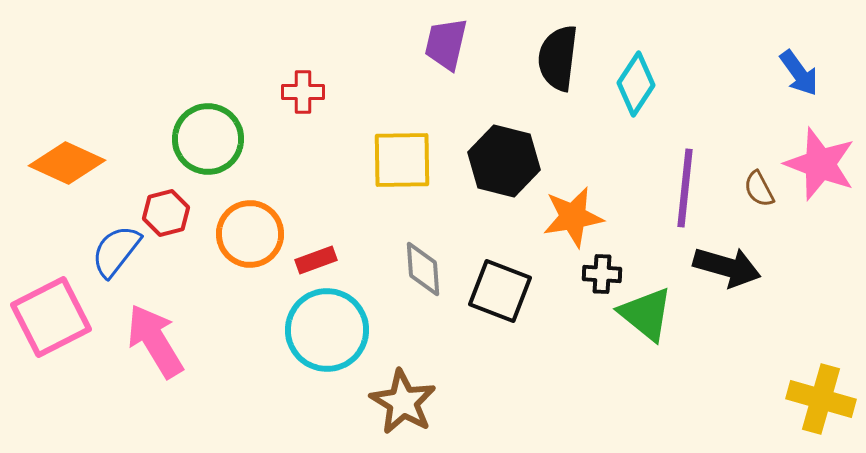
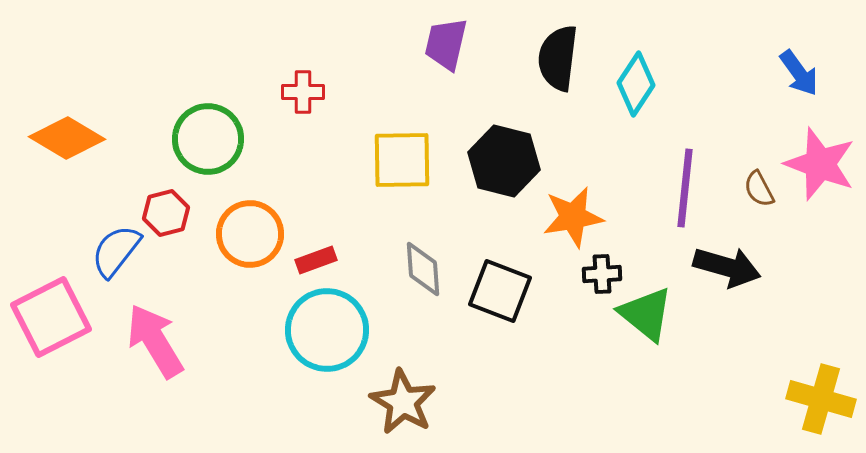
orange diamond: moved 25 px up; rotated 6 degrees clockwise
black cross: rotated 6 degrees counterclockwise
